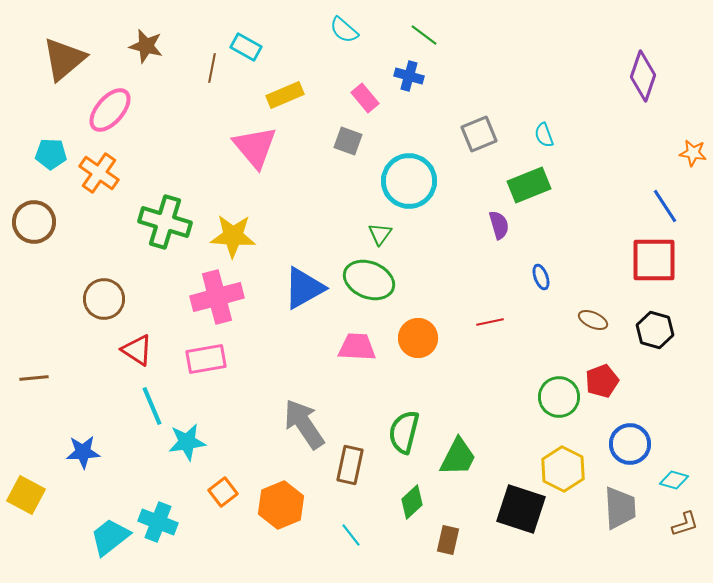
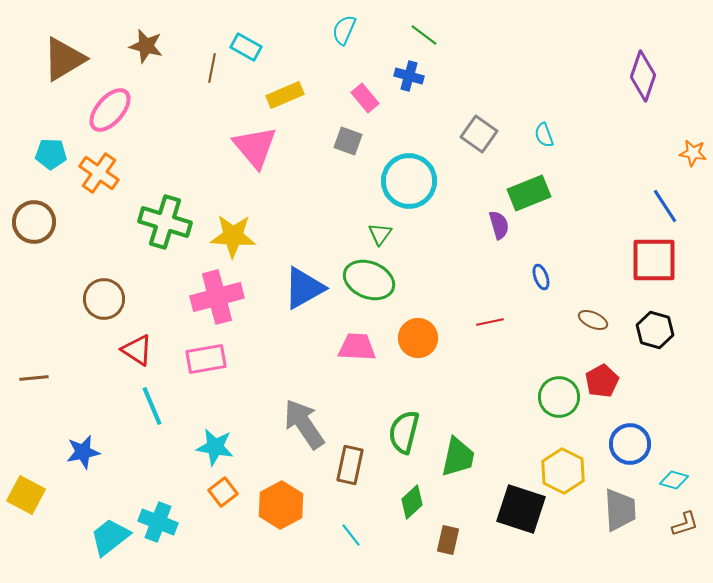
cyan semicircle at (344, 30): rotated 72 degrees clockwise
brown triangle at (64, 59): rotated 9 degrees clockwise
gray square at (479, 134): rotated 33 degrees counterclockwise
green rectangle at (529, 185): moved 8 px down
red pentagon at (602, 381): rotated 8 degrees counterclockwise
cyan star at (187, 442): moved 28 px right, 5 px down; rotated 18 degrees clockwise
blue star at (83, 452): rotated 8 degrees counterclockwise
green trapezoid at (458, 457): rotated 15 degrees counterclockwise
yellow hexagon at (563, 469): moved 2 px down
orange hexagon at (281, 505): rotated 6 degrees counterclockwise
gray trapezoid at (620, 508): moved 2 px down
